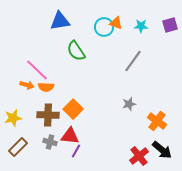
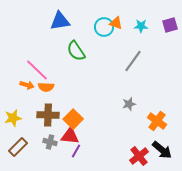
orange square: moved 10 px down
